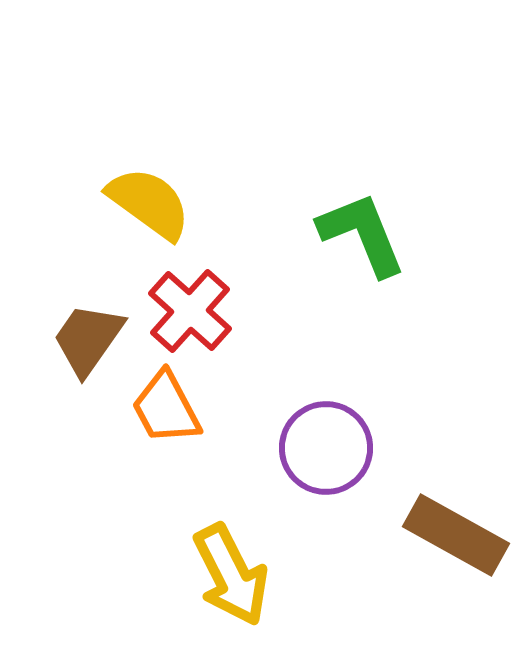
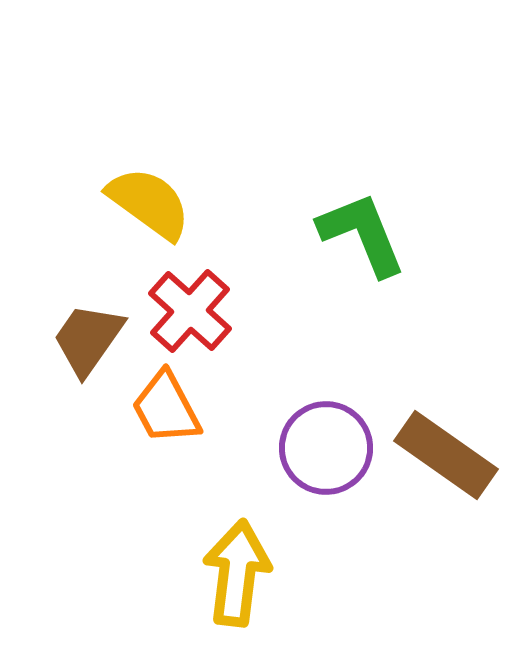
brown rectangle: moved 10 px left, 80 px up; rotated 6 degrees clockwise
yellow arrow: moved 6 px right, 2 px up; rotated 146 degrees counterclockwise
